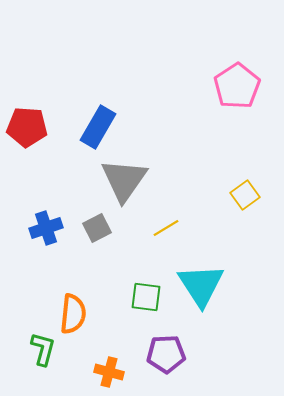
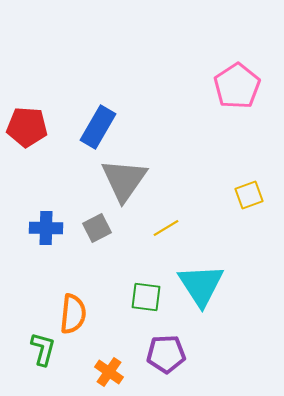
yellow square: moved 4 px right; rotated 16 degrees clockwise
blue cross: rotated 20 degrees clockwise
orange cross: rotated 20 degrees clockwise
